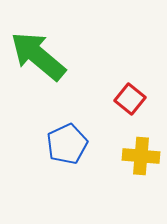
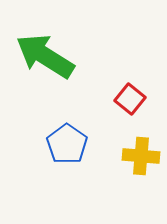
green arrow: moved 7 px right; rotated 8 degrees counterclockwise
blue pentagon: rotated 12 degrees counterclockwise
